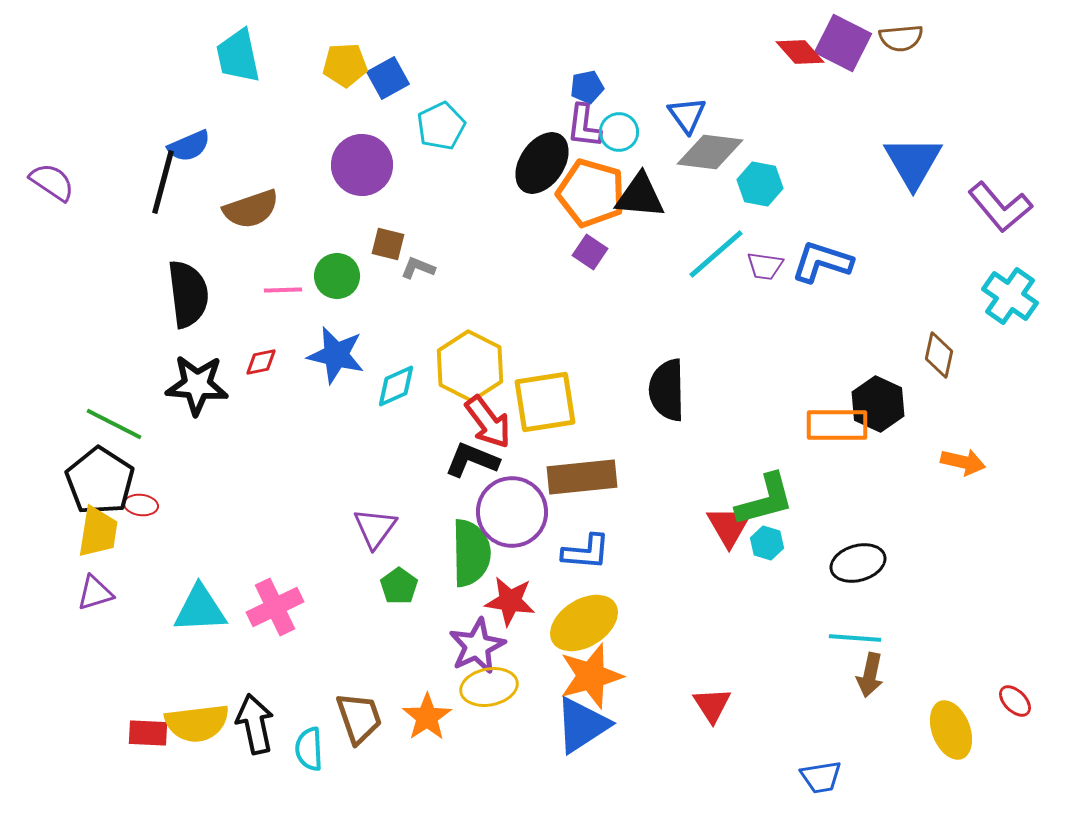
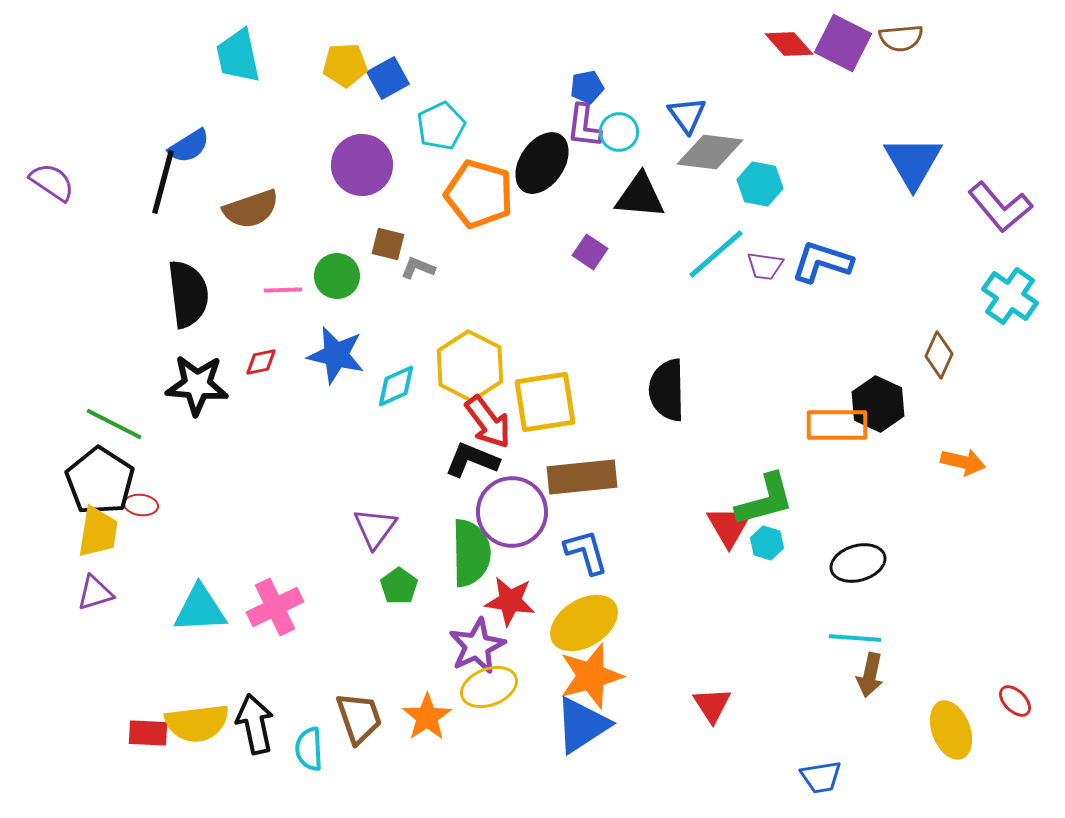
red diamond at (800, 52): moved 11 px left, 8 px up
blue semicircle at (189, 146): rotated 9 degrees counterclockwise
orange pentagon at (591, 193): moved 112 px left, 1 px down
brown diamond at (939, 355): rotated 12 degrees clockwise
blue L-shape at (586, 552): rotated 111 degrees counterclockwise
yellow ellipse at (489, 687): rotated 10 degrees counterclockwise
